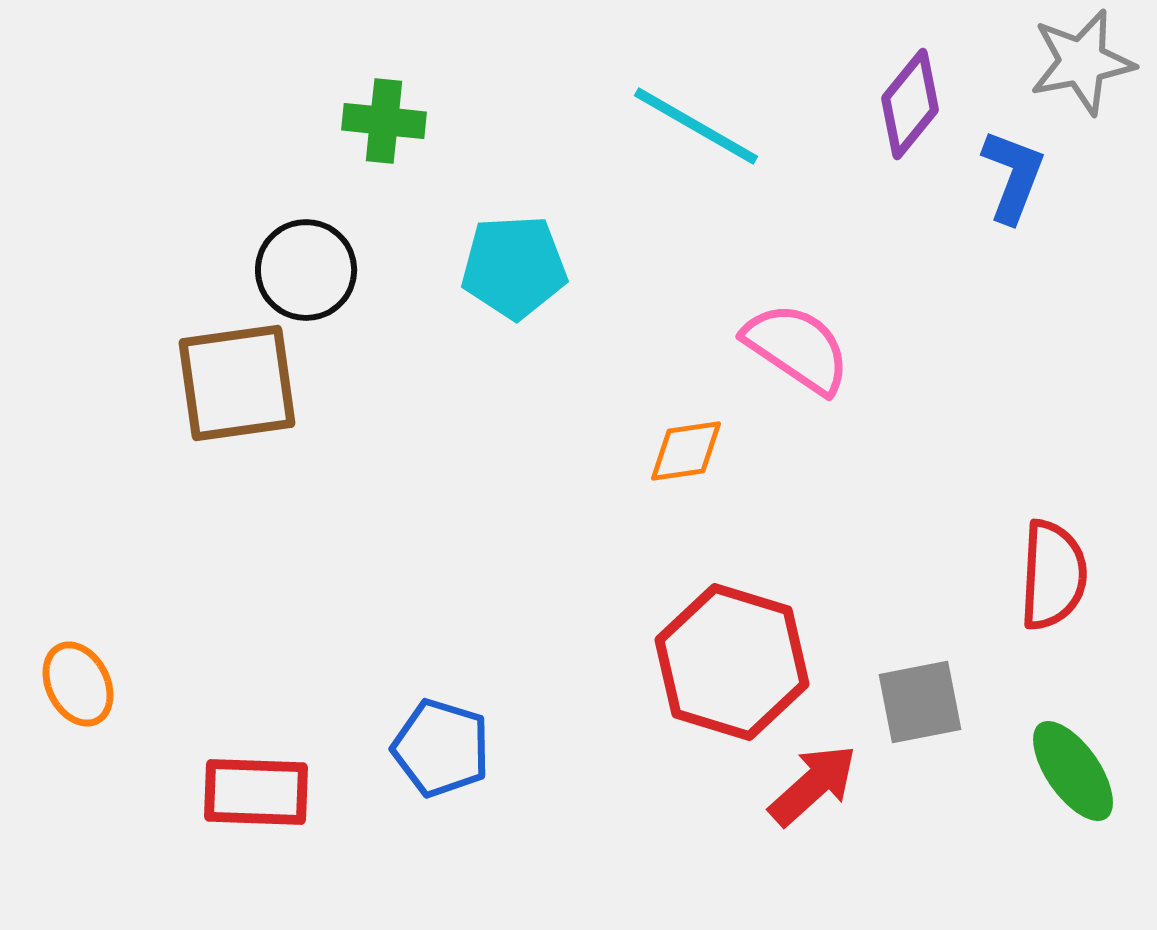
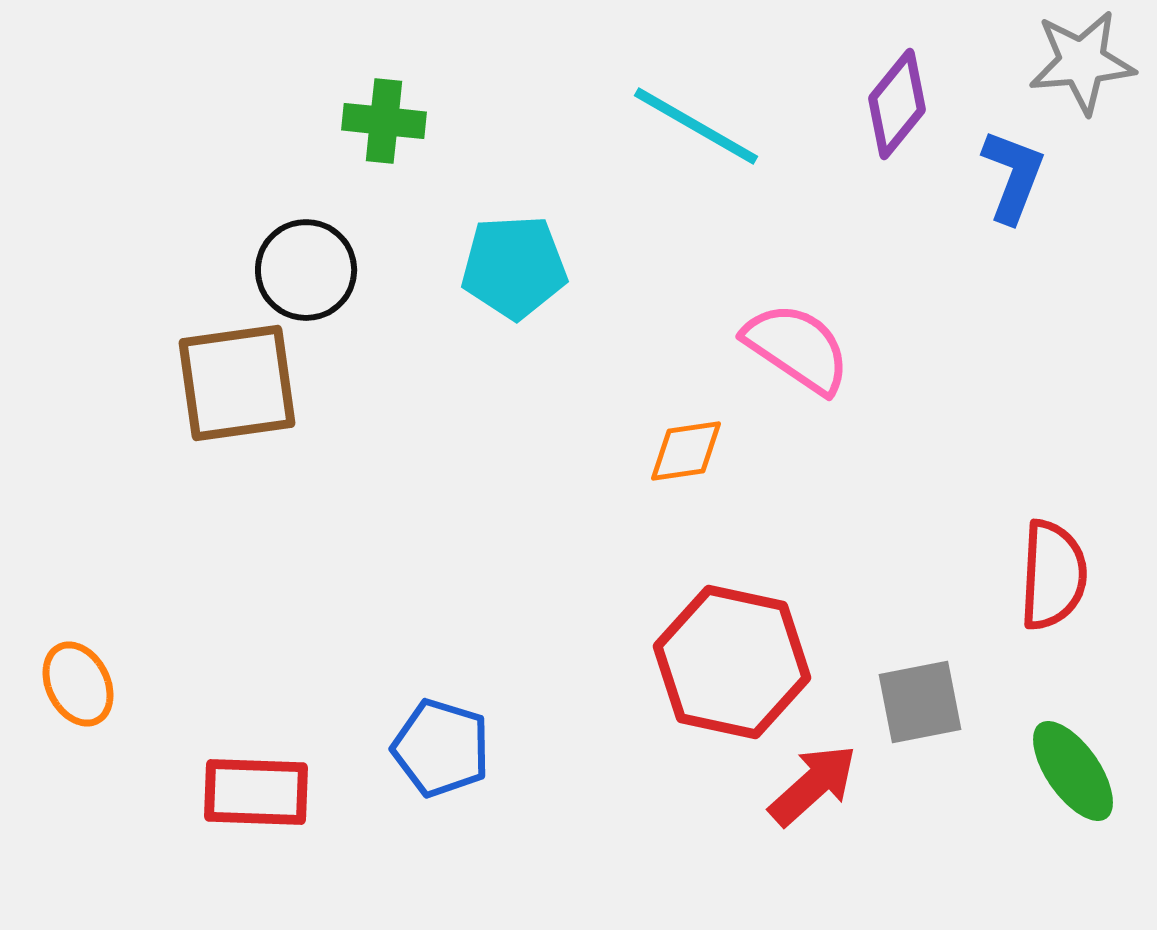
gray star: rotated 6 degrees clockwise
purple diamond: moved 13 px left
red hexagon: rotated 5 degrees counterclockwise
